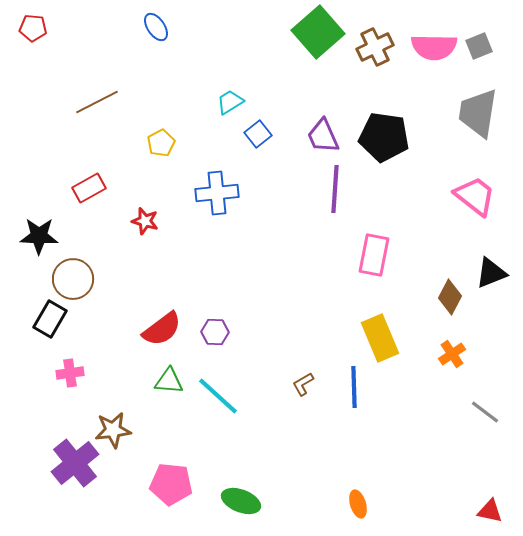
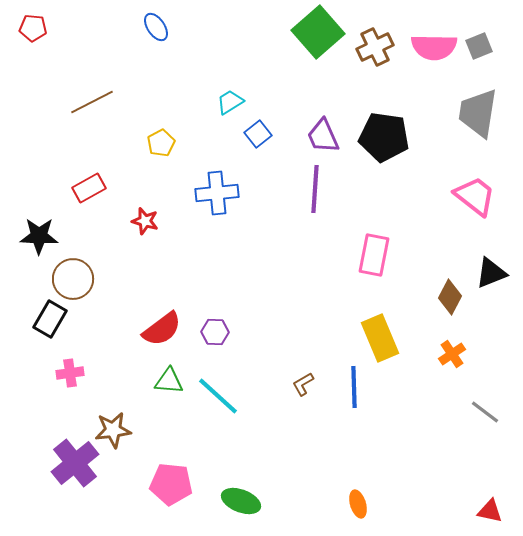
brown line: moved 5 px left
purple line: moved 20 px left
